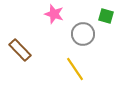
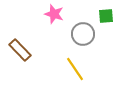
green square: rotated 21 degrees counterclockwise
